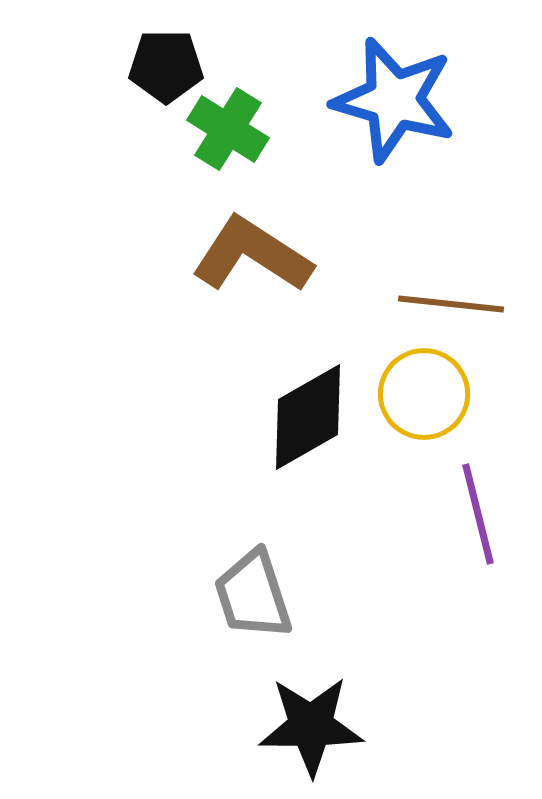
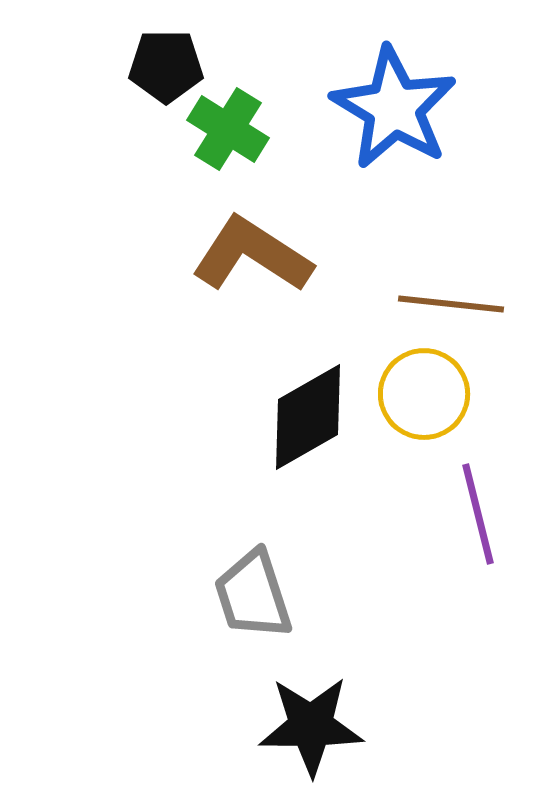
blue star: moved 8 px down; rotated 15 degrees clockwise
